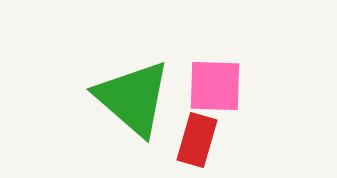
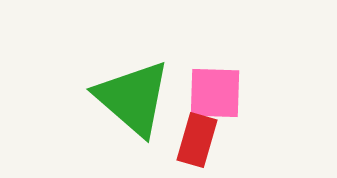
pink square: moved 7 px down
